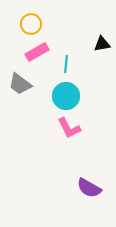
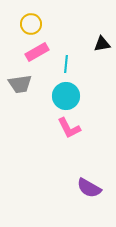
gray trapezoid: rotated 45 degrees counterclockwise
